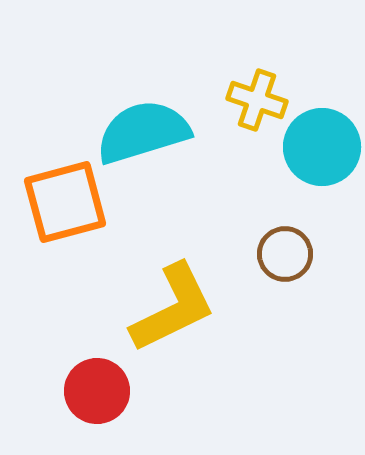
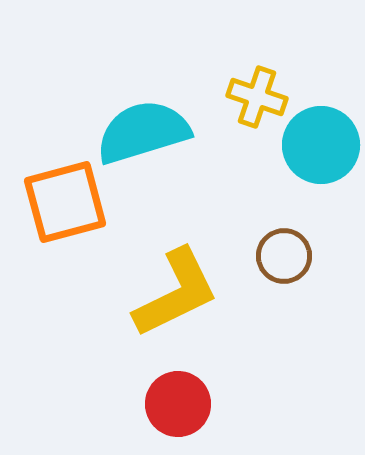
yellow cross: moved 3 px up
cyan circle: moved 1 px left, 2 px up
brown circle: moved 1 px left, 2 px down
yellow L-shape: moved 3 px right, 15 px up
red circle: moved 81 px right, 13 px down
